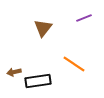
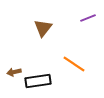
purple line: moved 4 px right
